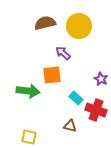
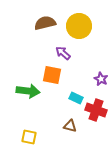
orange square: rotated 18 degrees clockwise
cyan rectangle: rotated 16 degrees counterclockwise
